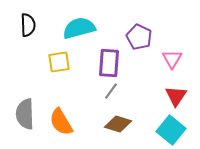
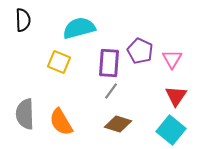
black semicircle: moved 5 px left, 5 px up
purple pentagon: moved 1 px right, 14 px down
yellow square: rotated 30 degrees clockwise
